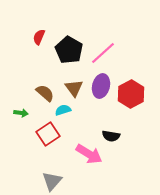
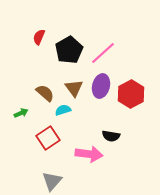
black pentagon: rotated 12 degrees clockwise
green arrow: rotated 32 degrees counterclockwise
red square: moved 4 px down
pink arrow: rotated 24 degrees counterclockwise
